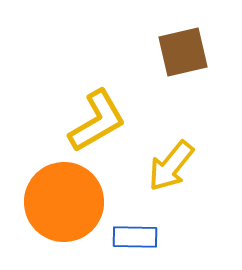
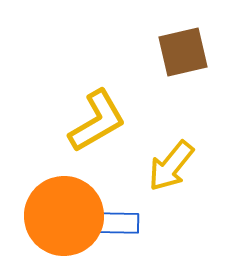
orange circle: moved 14 px down
blue rectangle: moved 18 px left, 14 px up
